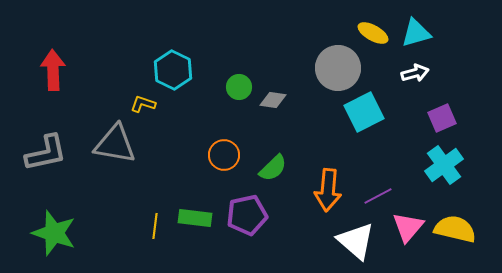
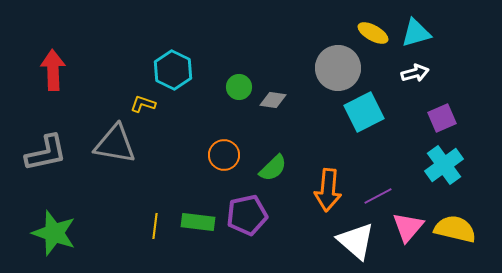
green rectangle: moved 3 px right, 4 px down
